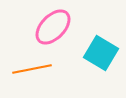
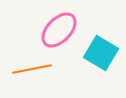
pink ellipse: moved 6 px right, 3 px down
